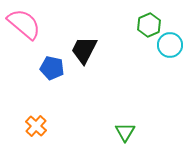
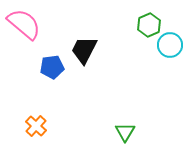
blue pentagon: moved 1 px up; rotated 20 degrees counterclockwise
